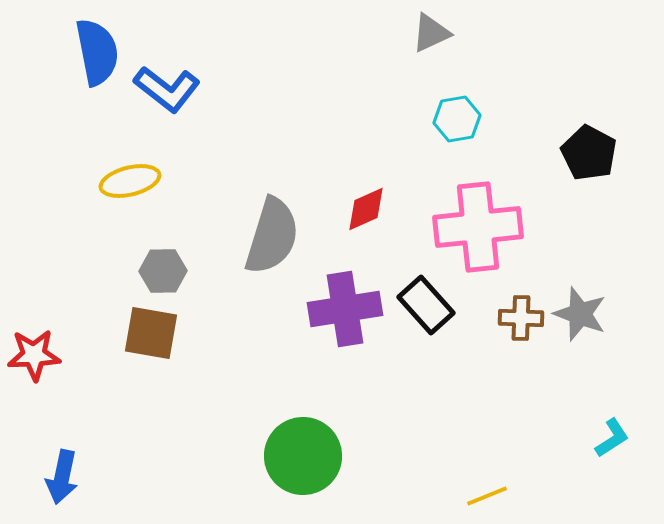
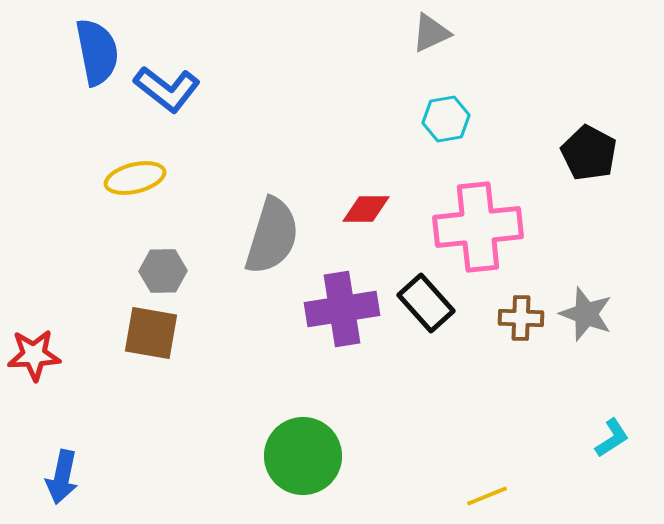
cyan hexagon: moved 11 px left
yellow ellipse: moved 5 px right, 3 px up
red diamond: rotated 24 degrees clockwise
black rectangle: moved 2 px up
purple cross: moved 3 px left
gray star: moved 6 px right
